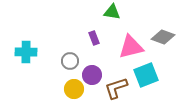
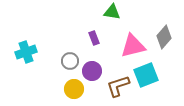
gray diamond: moved 1 px right; rotated 70 degrees counterclockwise
pink triangle: moved 2 px right, 1 px up
cyan cross: rotated 20 degrees counterclockwise
purple circle: moved 4 px up
brown L-shape: moved 2 px right, 2 px up
